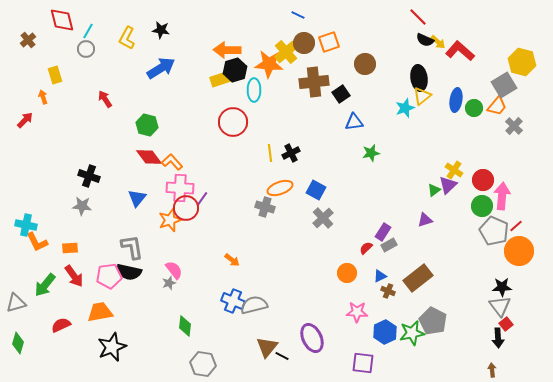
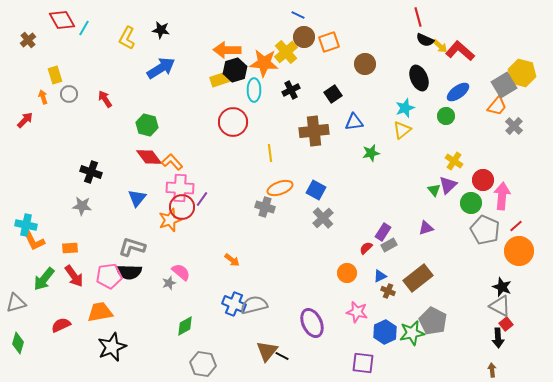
red line at (418, 17): rotated 30 degrees clockwise
red diamond at (62, 20): rotated 16 degrees counterclockwise
cyan line at (88, 31): moved 4 px left, 3 px up
yellow arrow at (438, 42): moved 2 px right, 4 px down
brown circle at (304, 43): moved 6 px up
gray circle at (86, 49): moved 17 px left, 45 px down
yellow hexagon at (522, 62): moved 11 px down
orange star at (269, 64): moved 5 px left, 1 px up
black ellipse at (419, 78): rotated 15 degrees counterclockwise
brown cross at (314, 82): moved 49 px down
black square at (341, 94): moved 8 px left
yellow triangle at (422, 96): moved 20 px left, 34 px down
blue ellipse at (456, 100): moved 2 px right, 8 px up; rotated 45 degrees clockwise
green circle at (474, 108): moved 28 px left, 8 px down
black cross at (291, 153): moved 63 px up
yellow cross at (454, 170): moved 9 px up
black cross at (89, 176): moved 2 px right, 4 px up
green triangle at (434, 190): rotated 32 degrees counterclockwise
green circle at (482, 206): moved 11 px left, 3 px up
red circle at (186, 208): moved 4 px left, 1 px up
purple triangle at (425, 220): moved 1 px right, 8 px down
gray pentagon at (494, 231): moved 9 px left, 1 px up
orange L-shape at (37, 242): moved 3 px left, 1 px up
gray L-shape at (132, 247): rotated 64 degrees counterclockwise
pink semicircle at (174, 270): moved 7 px right, 2 px down; rotated 12 degrees counterclockwise
black semicircle at (129, 272): rotated 10 degrees counterclockwise
green arrow at (45, 285): moved 1 px left, 6 px up
black star at (502, 287): rotated 24 degrees clockwise
blue cross at (233, 301): moved 1 px right, 3 px down
gray triangle at (500, 306): rotated 25 degrees counterclockwise
pink star at (357, 312): rotated 10 degrees clockwise
green diamond at (185, 326): rotated 55 degrees clockwise
purple ellipse at (312, 338): moved 15 px up
brown triangle at (267, 347): moved 4 px down
